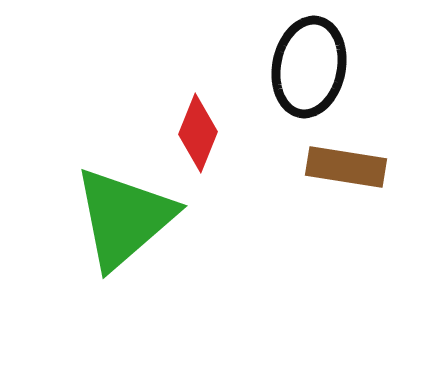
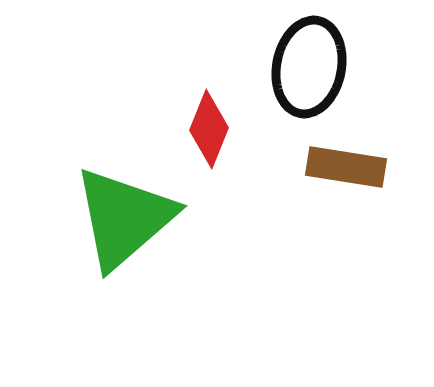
red diamond: moved 11 px right, 4 px up
